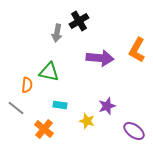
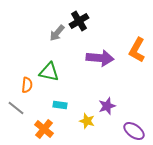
gray arrow: rotated 30 degrees clockwise
